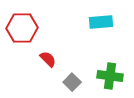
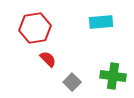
red hexagon: moved 13 px right; rotated 8 degrees counterclockwise
green cross: moved 3 px right
